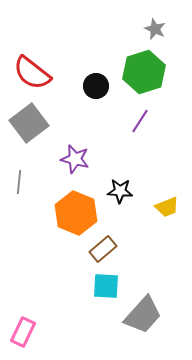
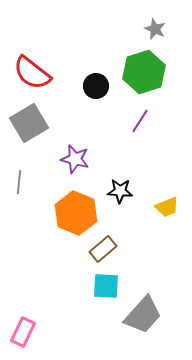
gray square: rotated 6 degrees clockwise
